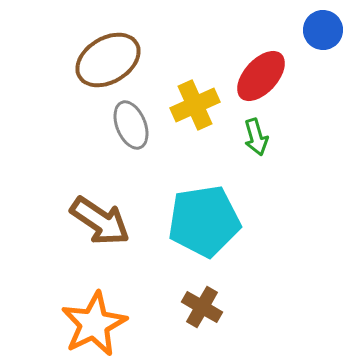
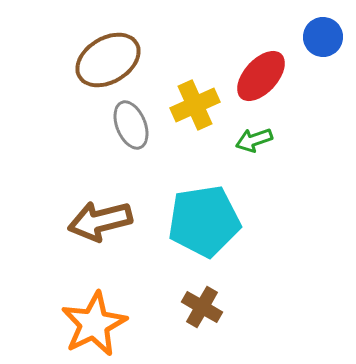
blue circle: moved 7 px down
green arrow: moved 2 px left, 3 px down; rotated 87 degrees clockwise
brown arrow: rotated 132 degrees clockwise
